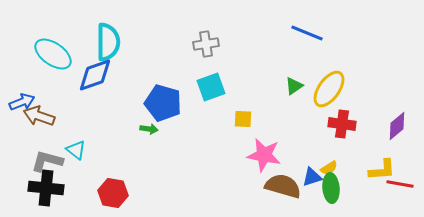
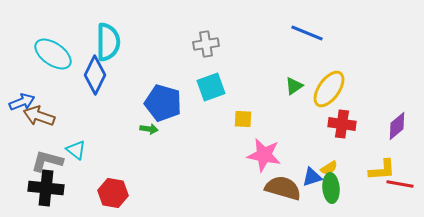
blue diamond: rotated 45 degrees counterclockwise
brown semicircle: moved 2 px down
